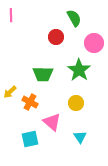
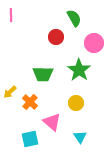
orange cross: rotated 14 degrees clockwise
